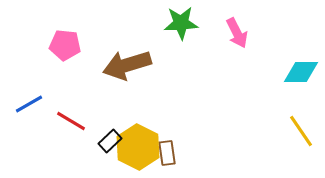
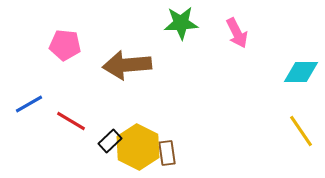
brown arrow: rotated 12 degrees clockwise
